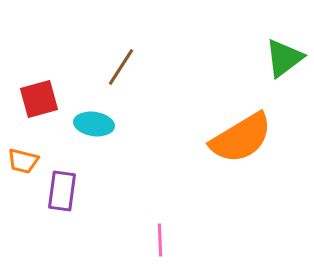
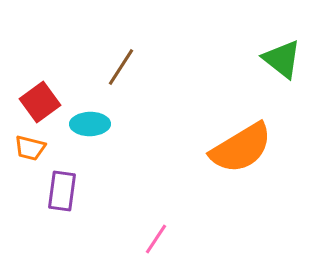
green triangle: moved 2 px left, 1 px down; rotated 45 degrees counterclockwise
red square: moved 1 px right, 3 px down; rotated 21 degrees counterclockwise
cyan ellipse: moved 4 px left; rotated 9 degrees counterclockwise
orange semicircle: moved 10 px down
orange trapezoid: moved 7 px right, 13 px up
pink line: moved 4 px left, 1 px up; rotated 36 degrees clockwise
